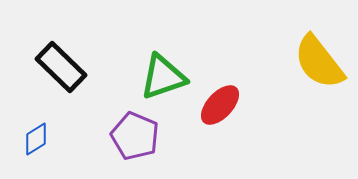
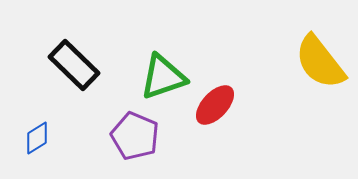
yellow semicircle: moved 1 px right
black rectangle: moved 13 px right, 2 px up
red ellipse: moved 5 px left
blue diamond: moved 1 px right, 1 px up
